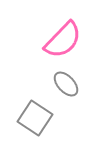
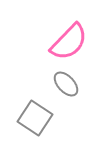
pink semicircle: moved 6 px right, 2 px down
